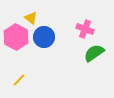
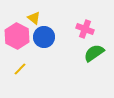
yellow triangle: moved 3 px right
pink hexagon: moved 1 px right, 1 px up
yellow line: moved 1 px right, 11 px up
